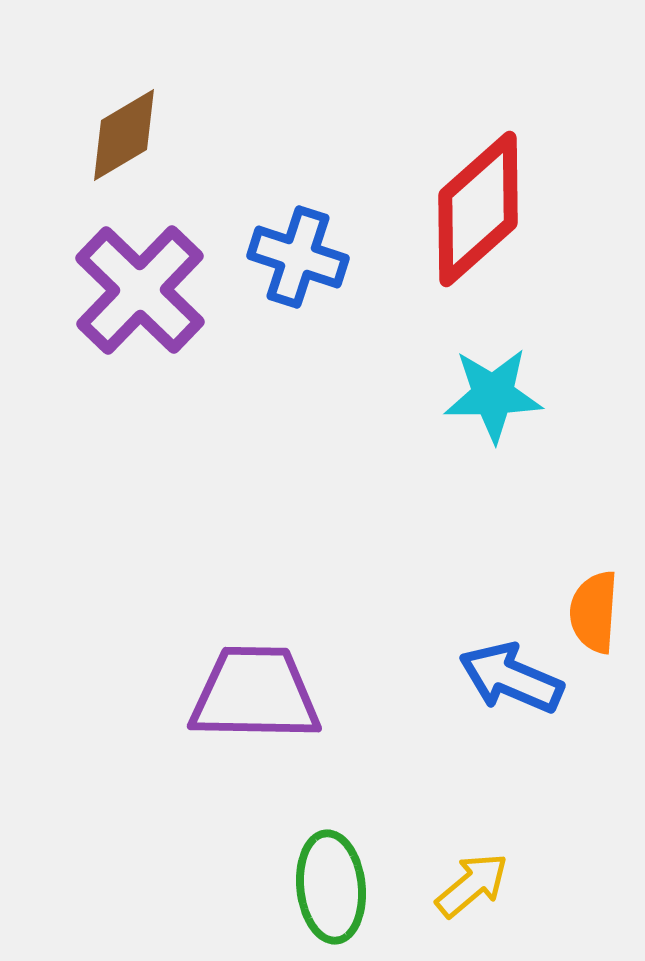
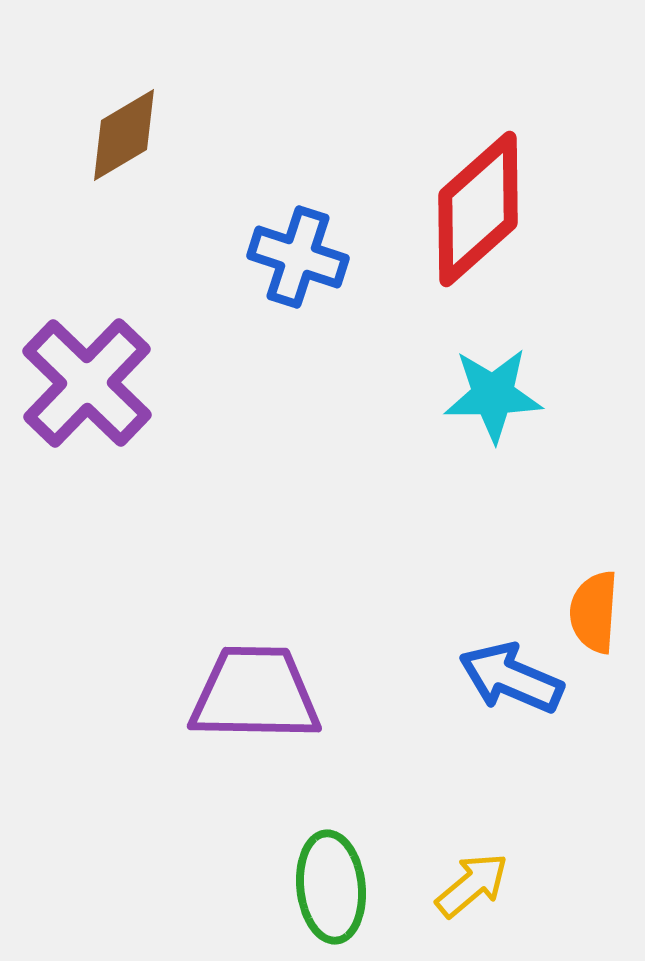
purple cross: moved 53 px left, 93 px down
